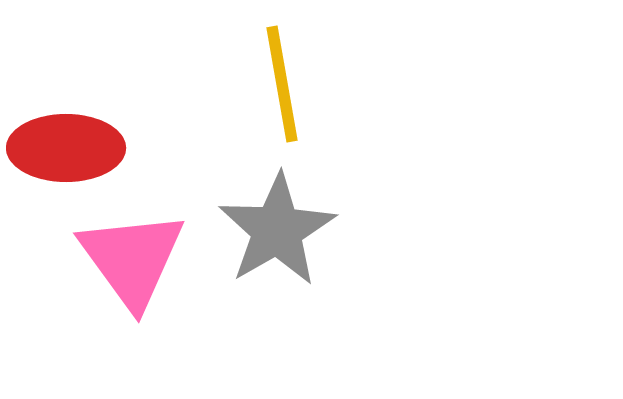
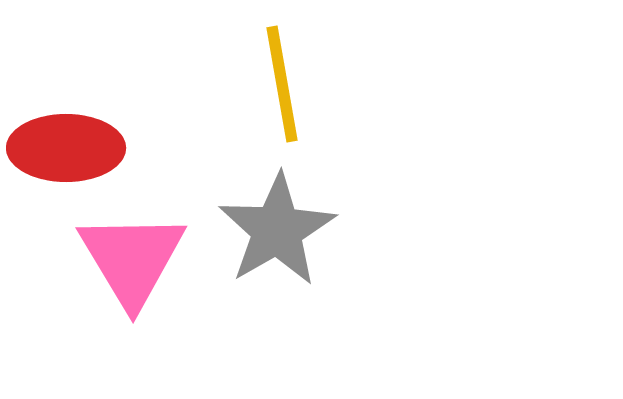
pink triangle: rotated 5 degrees clockwise
